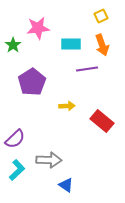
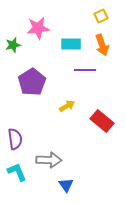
green star: rotated 21 degrees clockwise
purple line: moved 2 px left, 1 px down; rotated 10 degrees clockwise
yellow arrow: rotated 28 degrees counterclockwise
purple semicircle: rotated 55 degrees counterclockwise
cyan L-shape: moved 2 px down; rotated 70 degrees counterclockwise
blue triangle: rotated 21 degrees clockwise
